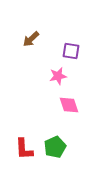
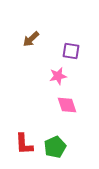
pink diamond: moved 2 px left
red L-shape: moved 5 px up
